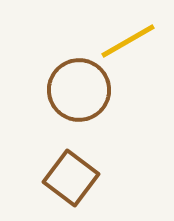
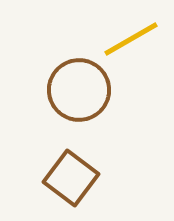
yellow line: moved 3 px right, 2 px up
